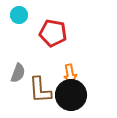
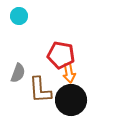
cyan circle: moved 1 px down
red pentagon: moved 8 px right, 22 px down
orange arrow: moved 1 px left, 1 px up
black circle: moved 5 px down
